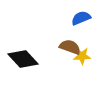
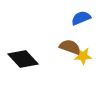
yellow star: moved 1 px right
